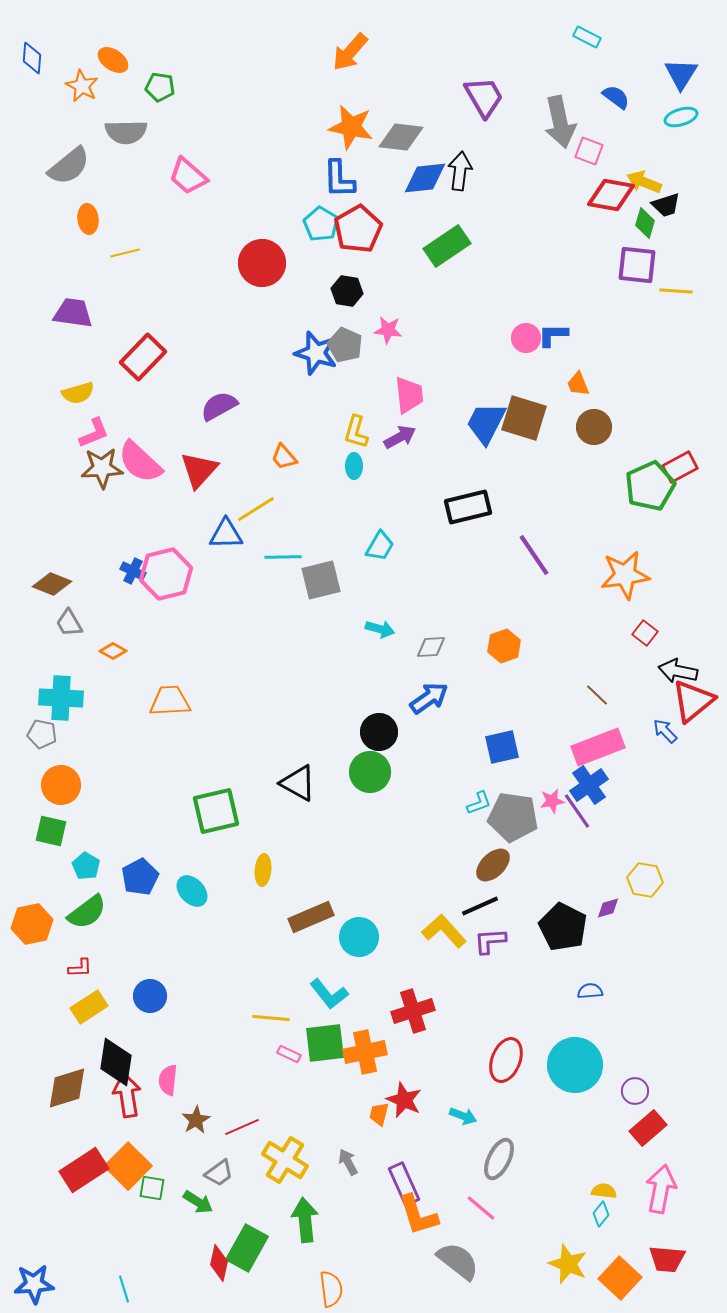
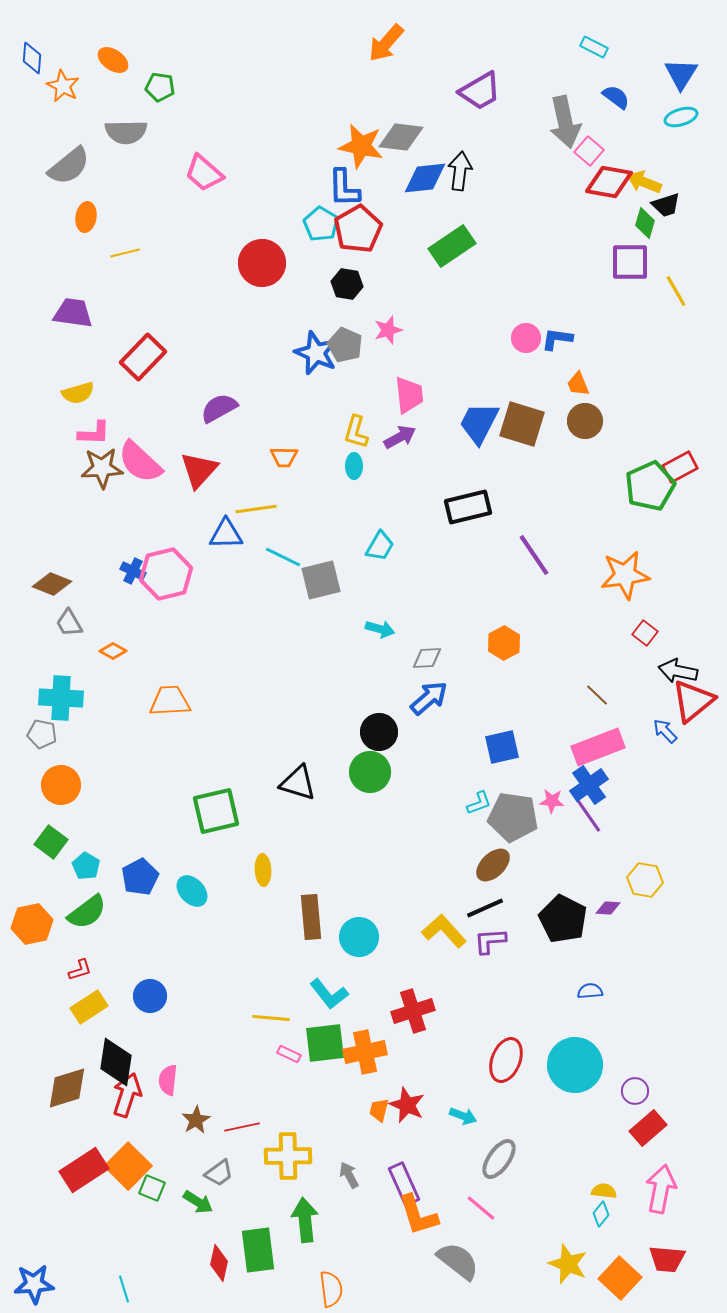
cyan rectangle at (587, 37): moved 7 px right, 10 px down
orange arrow at (350, 52): moved 36 px right, 9 px up
orange star at (82, 86): moved 19 px left
purple trapezoid at (484, 97): moved 4 px left, 6 px up; rotated 90 degrees clockwise
gray arrow at (560, 122): moved 5 px right
orange star at (351, 127): moved 10 px right, 19 px down
pink square at (589, 151): rotated 20 degrees clockwise
pink trapezoid at (188, 176): moved 16 px right, 3 px up
blue L-shape at (339, 179): moved 5 px right, 9 px down
red diamond at (611, 195): moved 2 px left, 13 px up
orange ellipse at (88, 219): moved 2 px left, 2 px up; rotated 16 degrees clockwise
green rectangle at (447, 246): moved 5 px right
purple square at (637, 265): moved 7 px left, 3 px up; rotated 6 degrees counterclockwise
black hexagon at (347, 291): moved 7 px up
yellow line at (676, 291): rotated 56 degrees clockwise
pink star at (388, 330): rotated 24 degrees counterclockwise
blue L-shape at (553, 335): moved 4 px right, 4 px down; rotated 8 degrees clockwise
blue star at (316, 353): rotated 6 degrees clockwise
purple semicircle at (219, 406): moved 2 px down
brown square at (524, 418): moved 2 px left, 6 px down
blue trapezoid at (486, 423): moved 7 px left
brown circle at (594, 427): moved 9 px left, 6 px up
pink L-shape at (94, 433): rotated 24 degrees clockwise
orange trapezoid at (284, 457): rotated 48 degrees counterclockwise
yellow line at (256, 509): rotated 24 degrees clockwise
cyan line at (283, 557): rotated 27 degrees clockwise
orange hexagon at (504, 646): moved 3 px up; rotated 8 degrees counterclockwise
gray diamond at (431, 647): moved 4 px left, 11 px down
blue arrow at (429, 698): rotated 6 degrees counterclockwise
black triangle at (298, 783): rotated 12 degrees counterclockwise
pink star at (552, 801): rotated 15 degrees clockwise
purple line at (577, 811): moved 11 px right, 4 px down
green square at (51, 831): moved 11 px down; rotated 24 degrees clockwise
yellow ellipse at (263, 870): rotated 8 degrees counterclockwise
black line at (480, 906): moved 5 px right, 2 px down
purple diamond at (608, 908): rotated 20 degrees clockwise
brown rectangle at (311, 917): rotated 72 degrees counterclockwise
black pentagon at (563, 927): moved 8 px up
red L-shape at (80, 968): moved 2 px down; rotated 15 degrees counterclockwise
red arrow at (127, 1095): rotated 27 degrees clockwise
red star at (404, 1100): moved 3 px right, 5 px down
orange trapezoid at (379, 1114): moved 4 px up
red line at (242, 1127): rotated 12 degrees clockwise
gray ellipse at (499, 1159): rotated 9 degrees clockwise
yellow cross at (285, 1160): moved 3 px right, 4 px up; rotated 33 degrees counterclockwise
gray arrow at (348, 1162): moved 1 px right, 13 px down
green square at (152, 1188): rotated 12 degrees clockwise
green rectangle at (247, 1248): moved 11 px right, 2 px down; rotated 36 degrees counterclockwise
